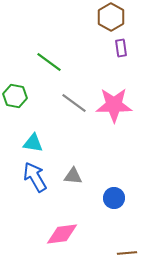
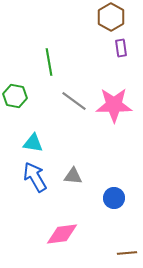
green line: rotated 44 degrees clockwise
gray line: moved 2 px up
